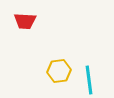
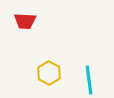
yellow hexagon: moved 10 px left, 2 px down; rotated 25 degrees counterclockwise
